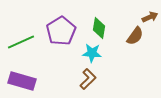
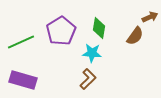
purple rectangle: moved 1 px right, 1 px up
